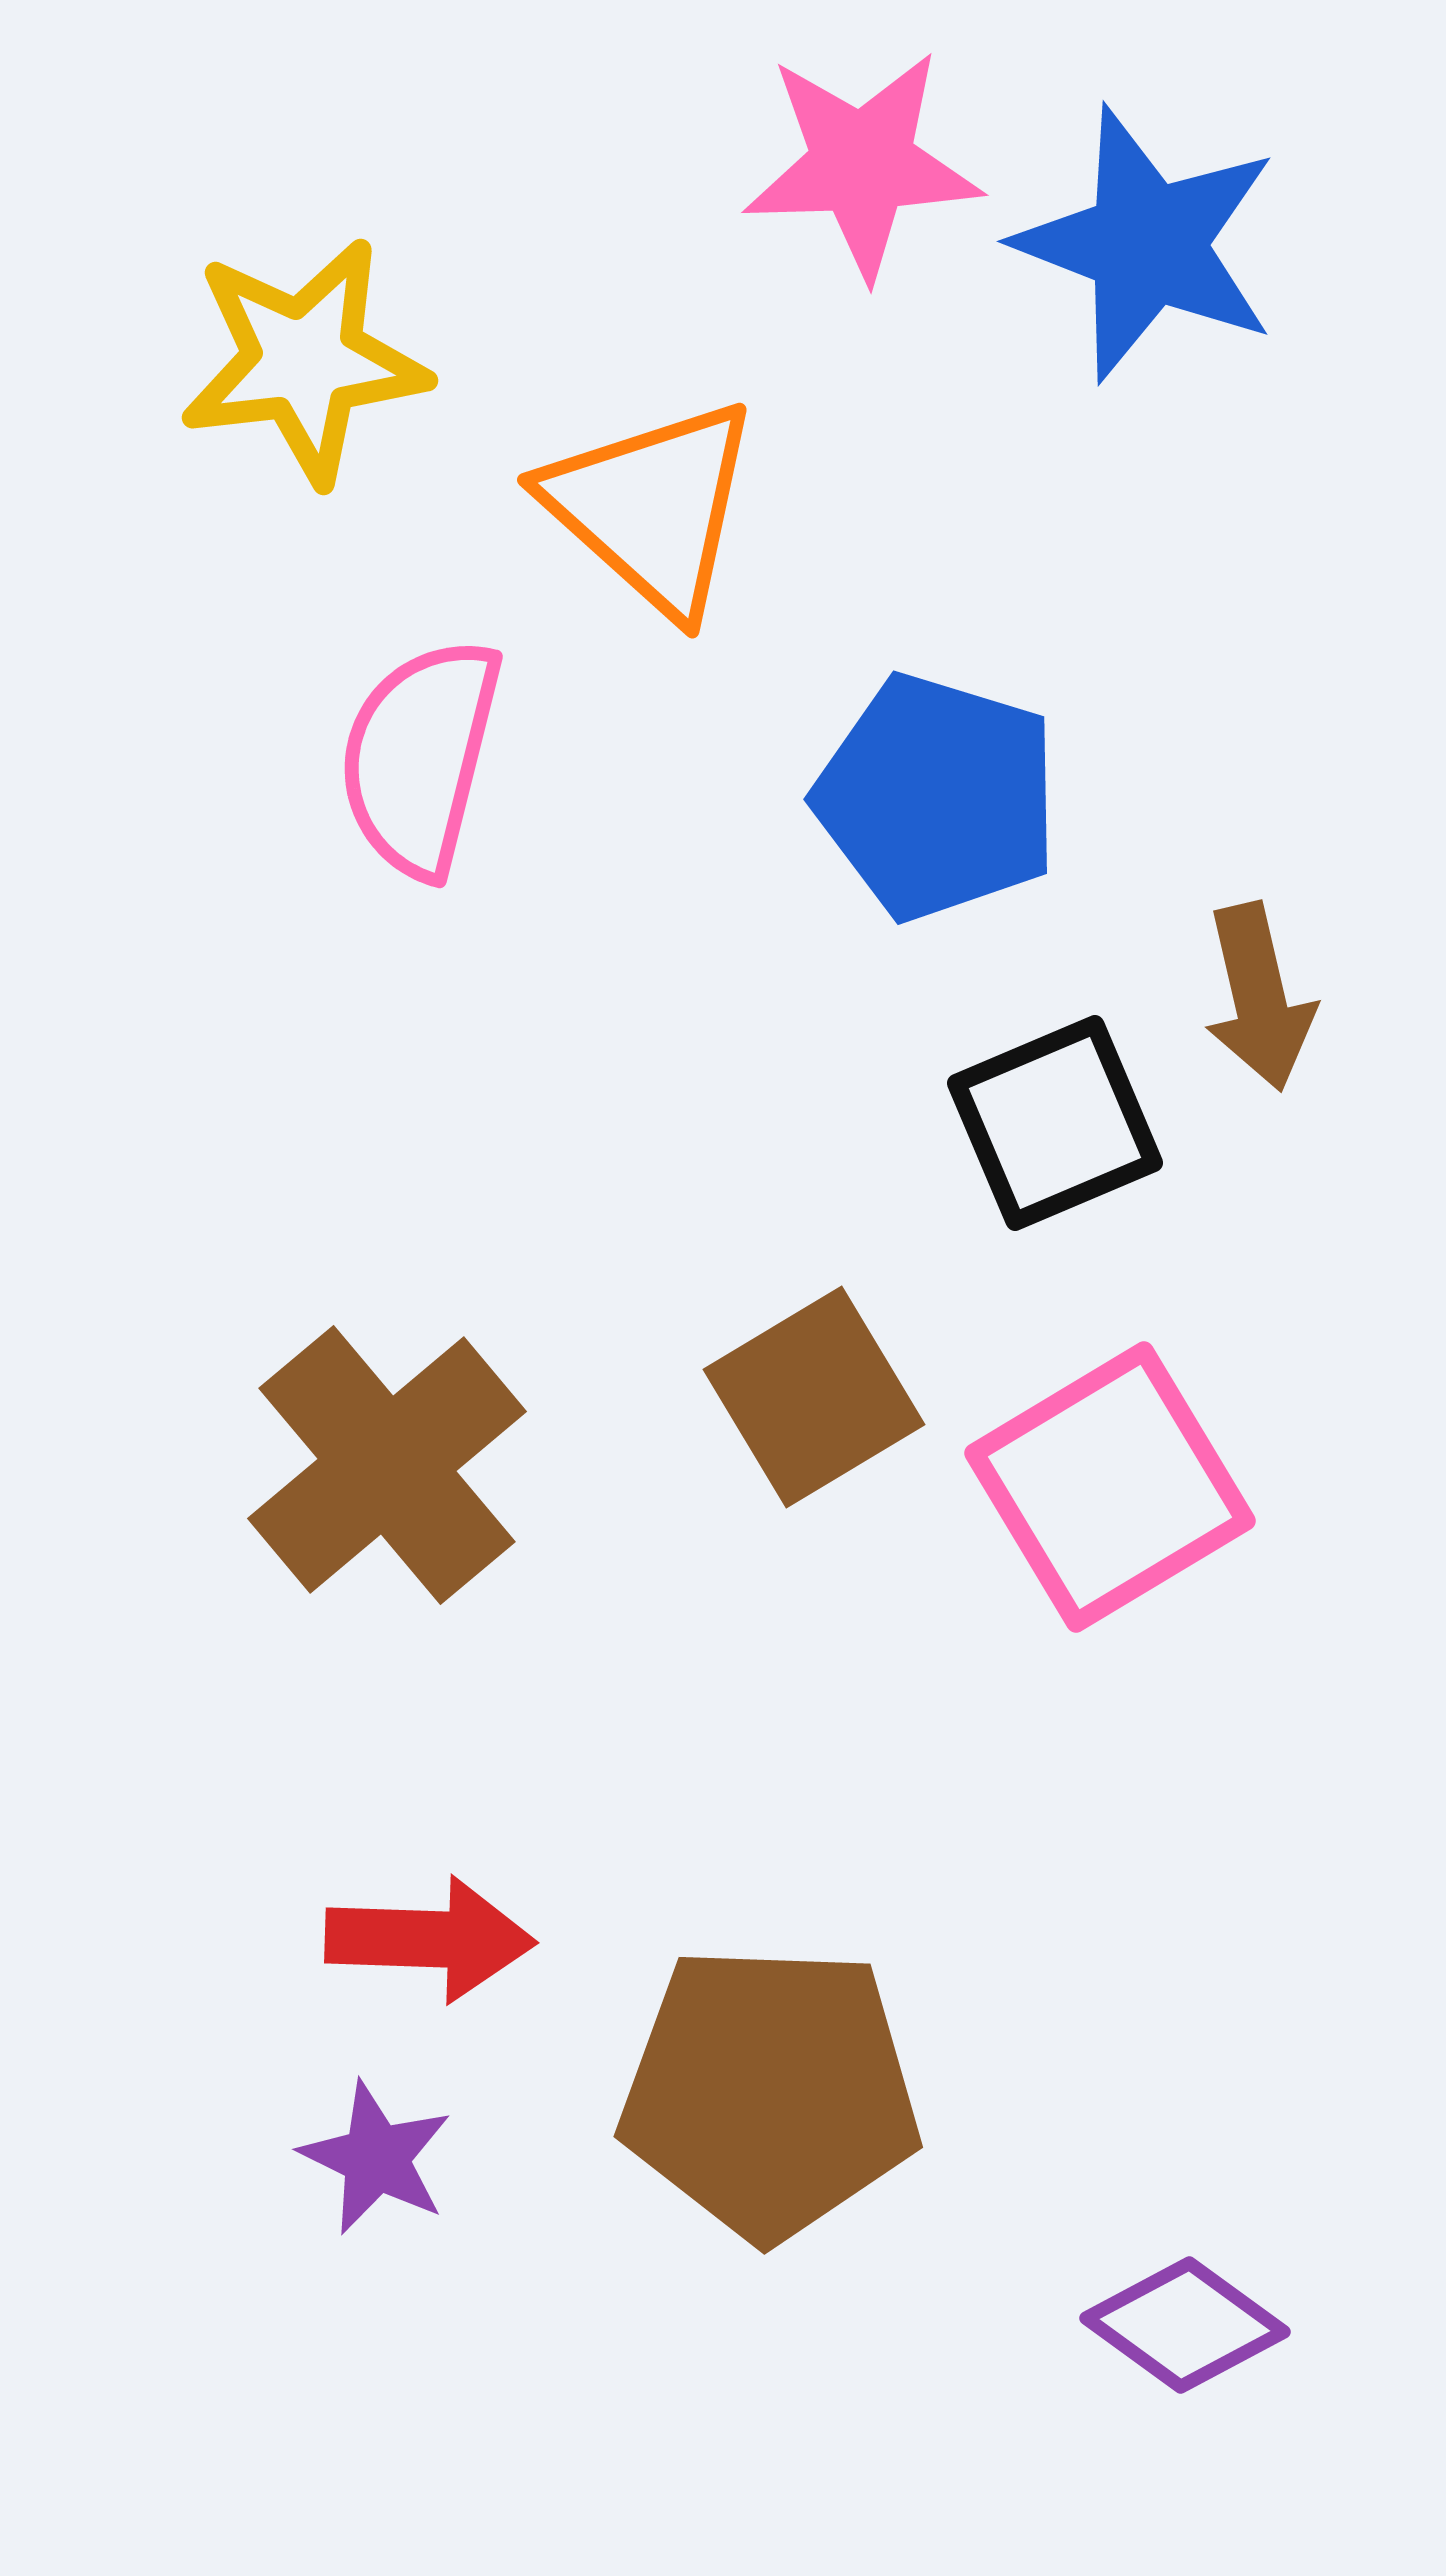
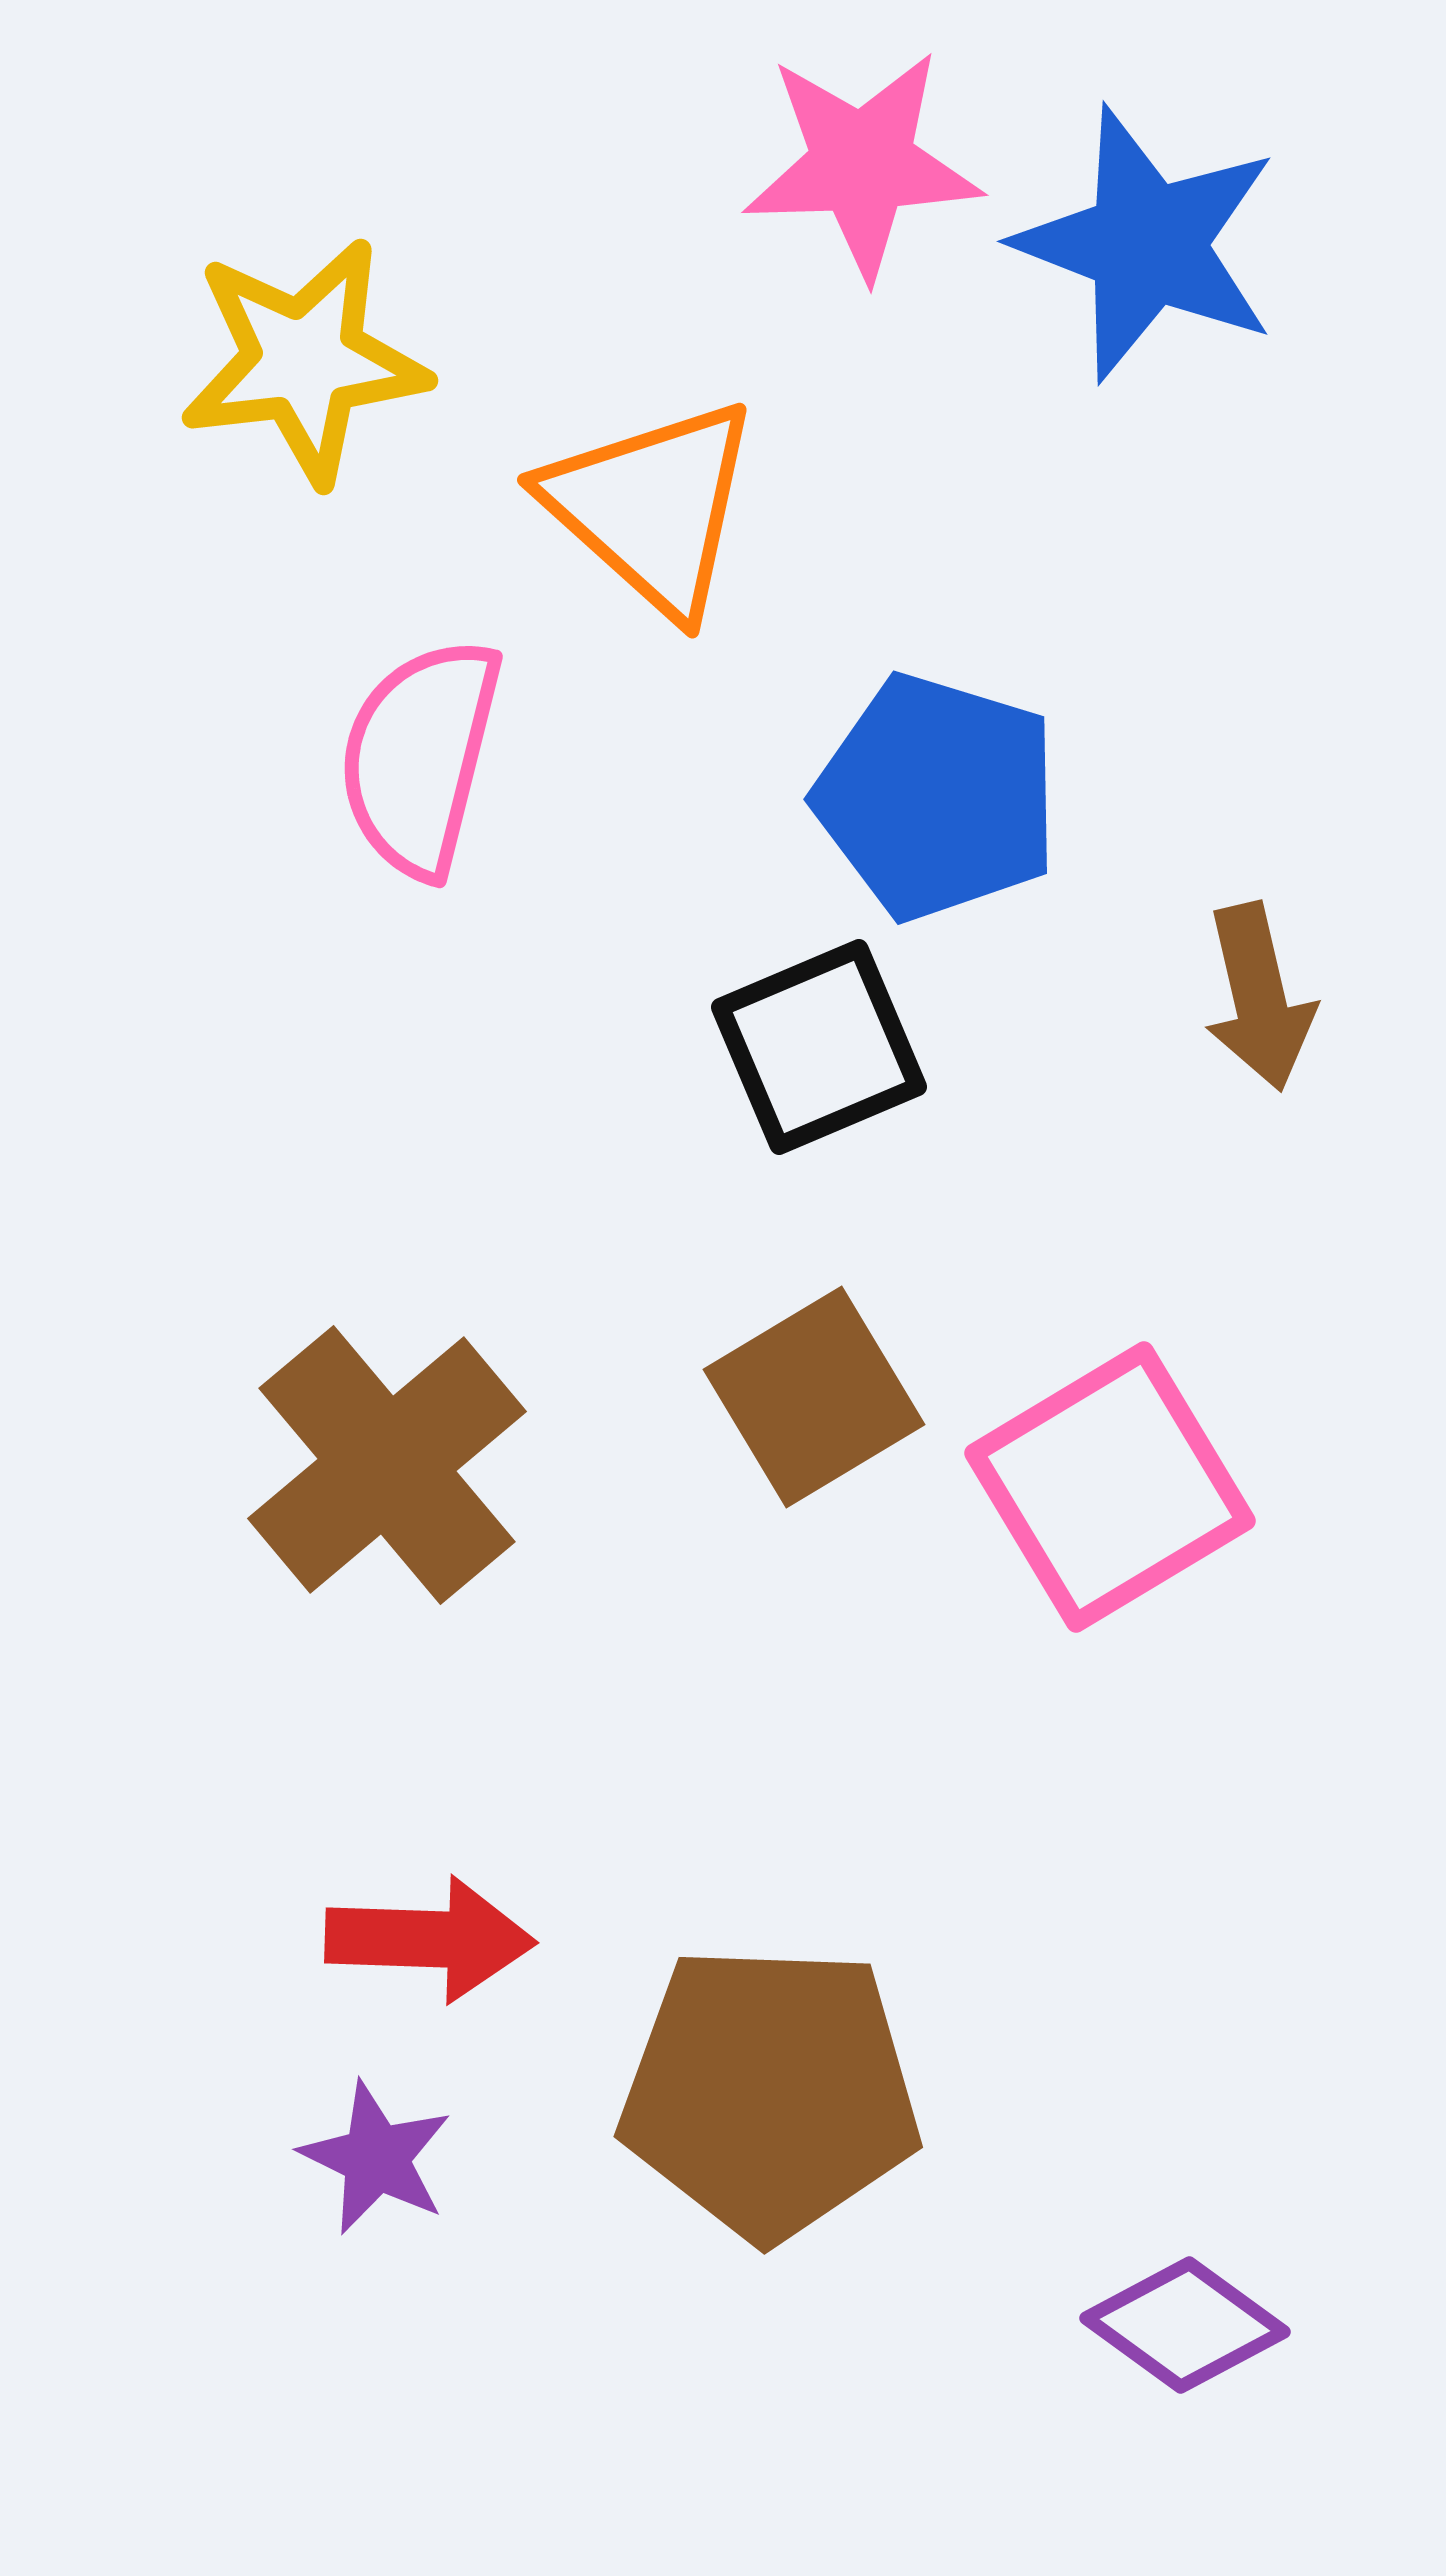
black square: moved 236 px left, 76 px up
